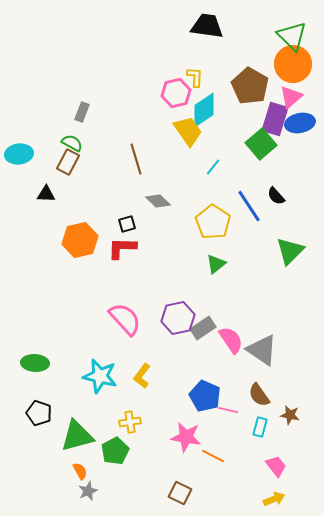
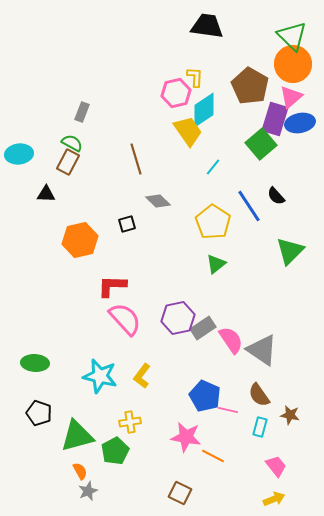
red L-shape at (122, 248): moved 10 px left, 38 px down
